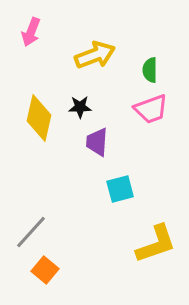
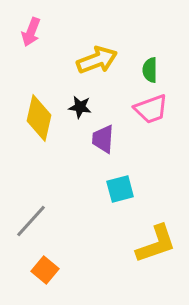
yellow arrow: moved 2 px right, 5 px down
black star: rotated 10 degrees clockwise
purple trapezoid: moved 6 px right, 3 px up
gray line: moved 11 px up
